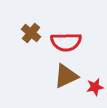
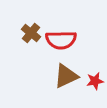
red semicircle: moved 5 px left, 2 px up
red star: moved 6 px up
